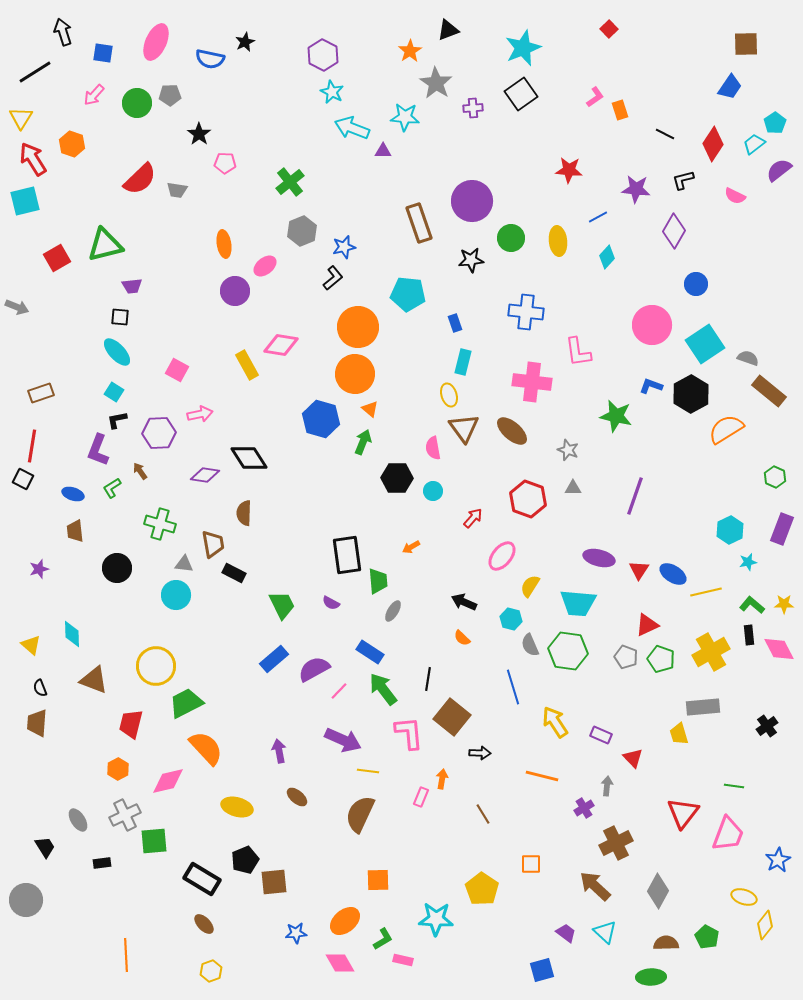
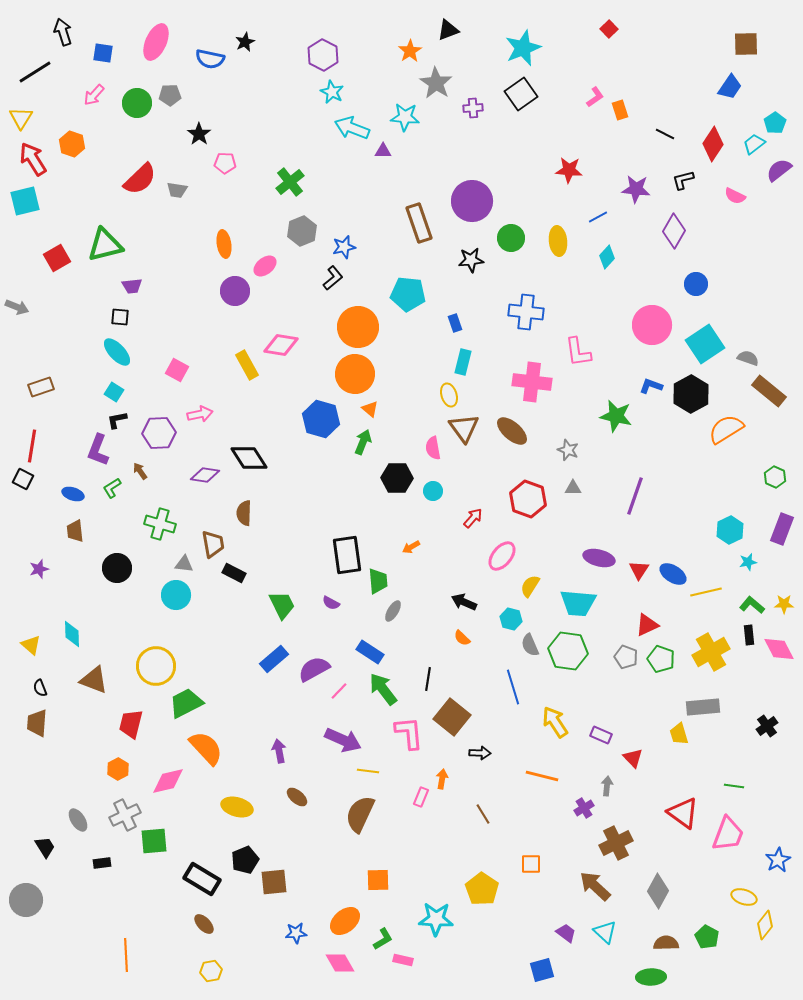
brown rectangle at (41, 393): moved 6 px up
red triangle at (683, 813): rotated 32 degrees counterclockwise
yellow hexagon at (211, 971): rotated 10 degrees clockwise
